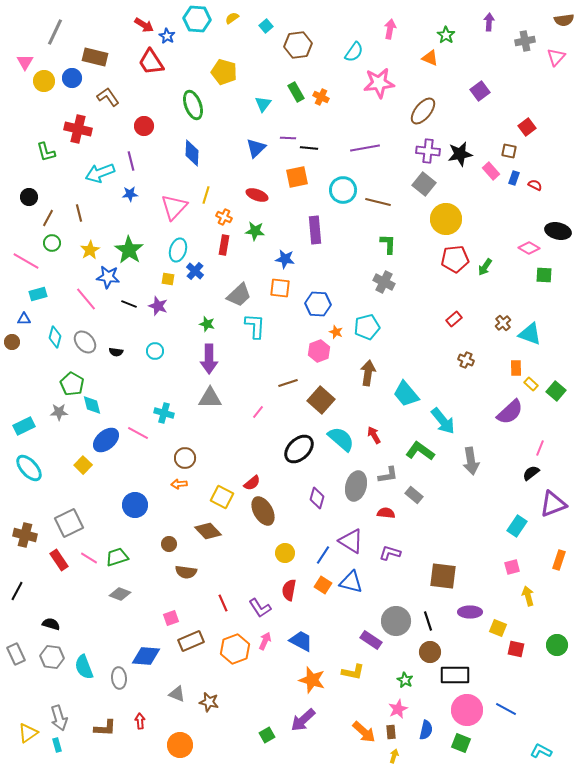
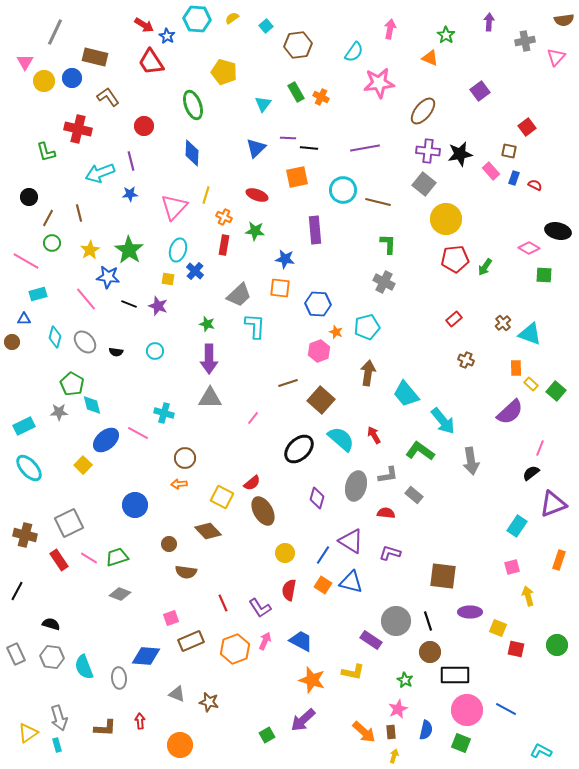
pink line at (258, 412): moved 5 px left, 6 px down
